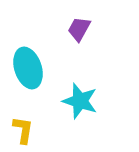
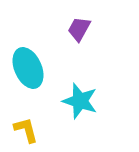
cyan ellipse: rotated 6 degrees counterclockwise
yellow L-shape: moved 3 px right; rotated 24 degrees counterclockwise
